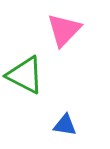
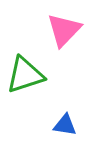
green triangle: rotated 45 degrees counterclockwise
